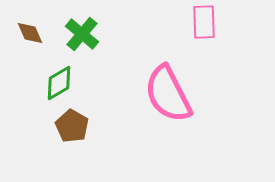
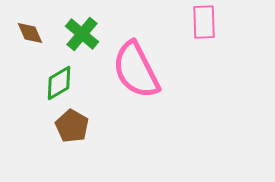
pink semicircle: moved 32 px left, 24 px up
